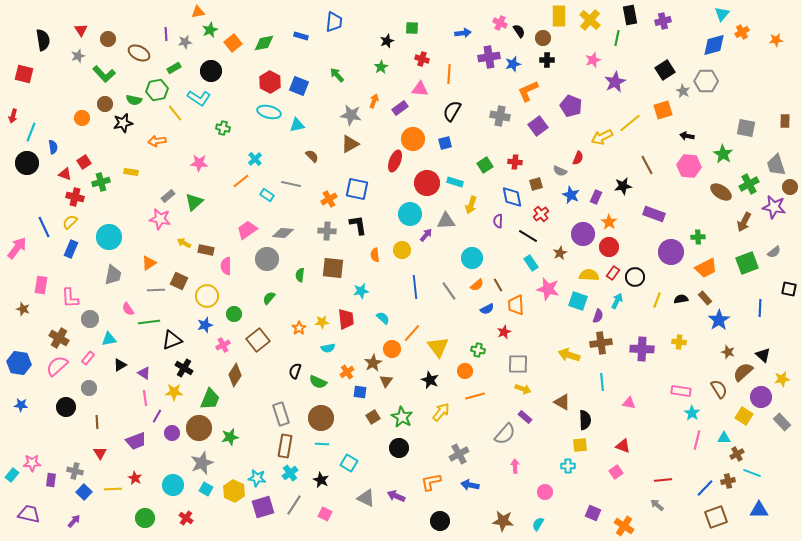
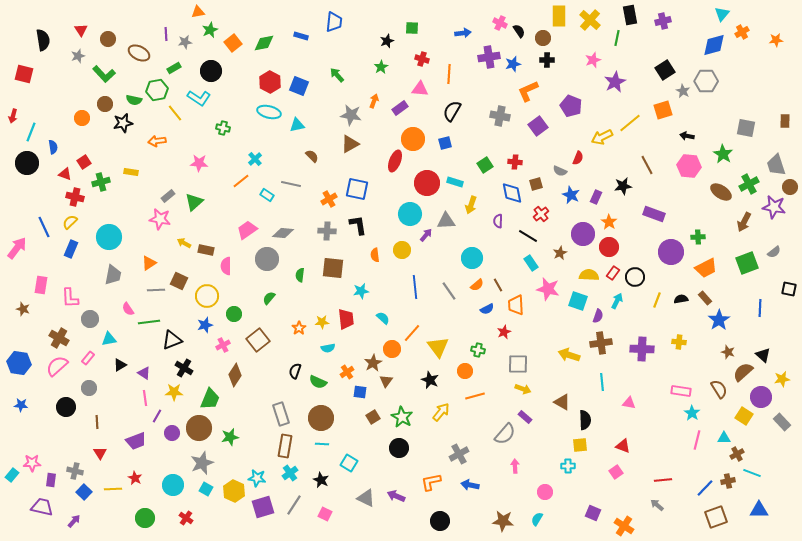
blue diamond at (512, 197): moved 4 px up
purple trapezoid at (29, 514): moved 13 px right, 7 px up
cyan semicircle at (538, 524): moved 1 px left, 5 px up
